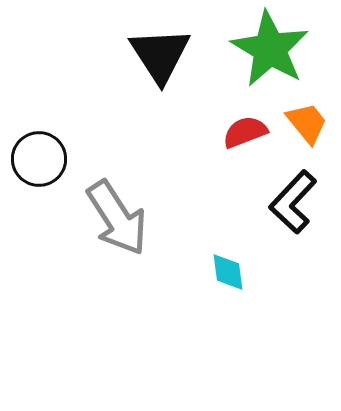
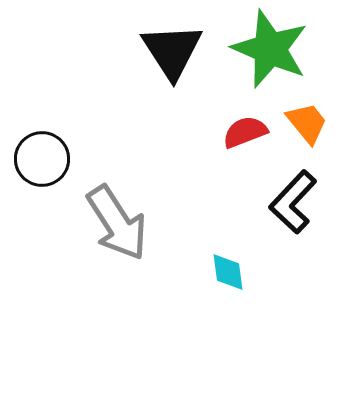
green star: rotated 8 degrees counterclockwise
black triangle: moved 12 px right, 4 px up
black circle: moved 3 px right
gray arrow: moved 5 px down
